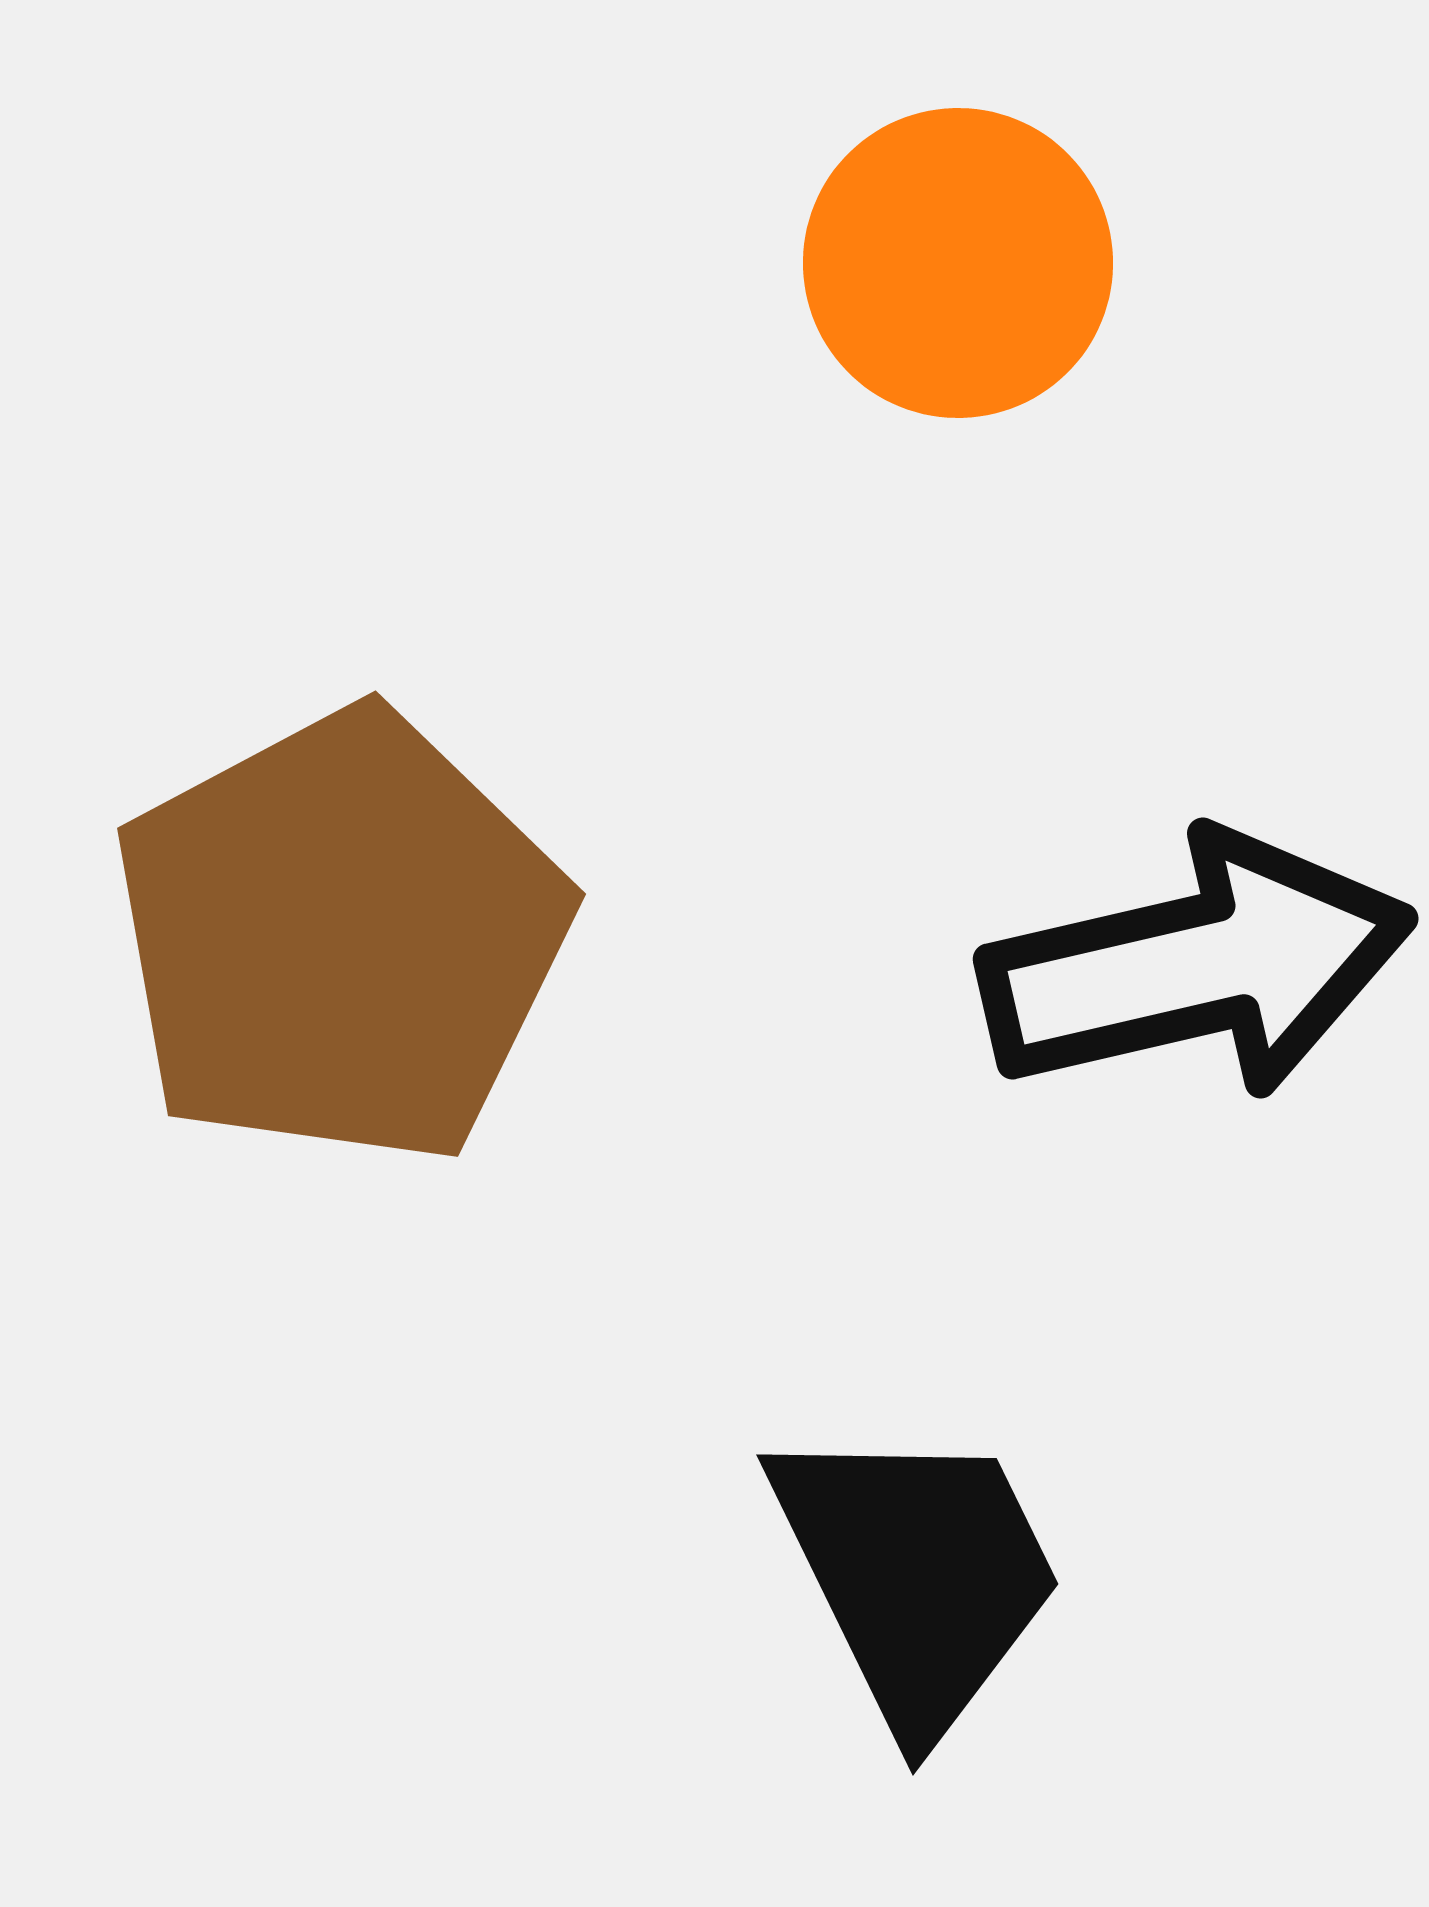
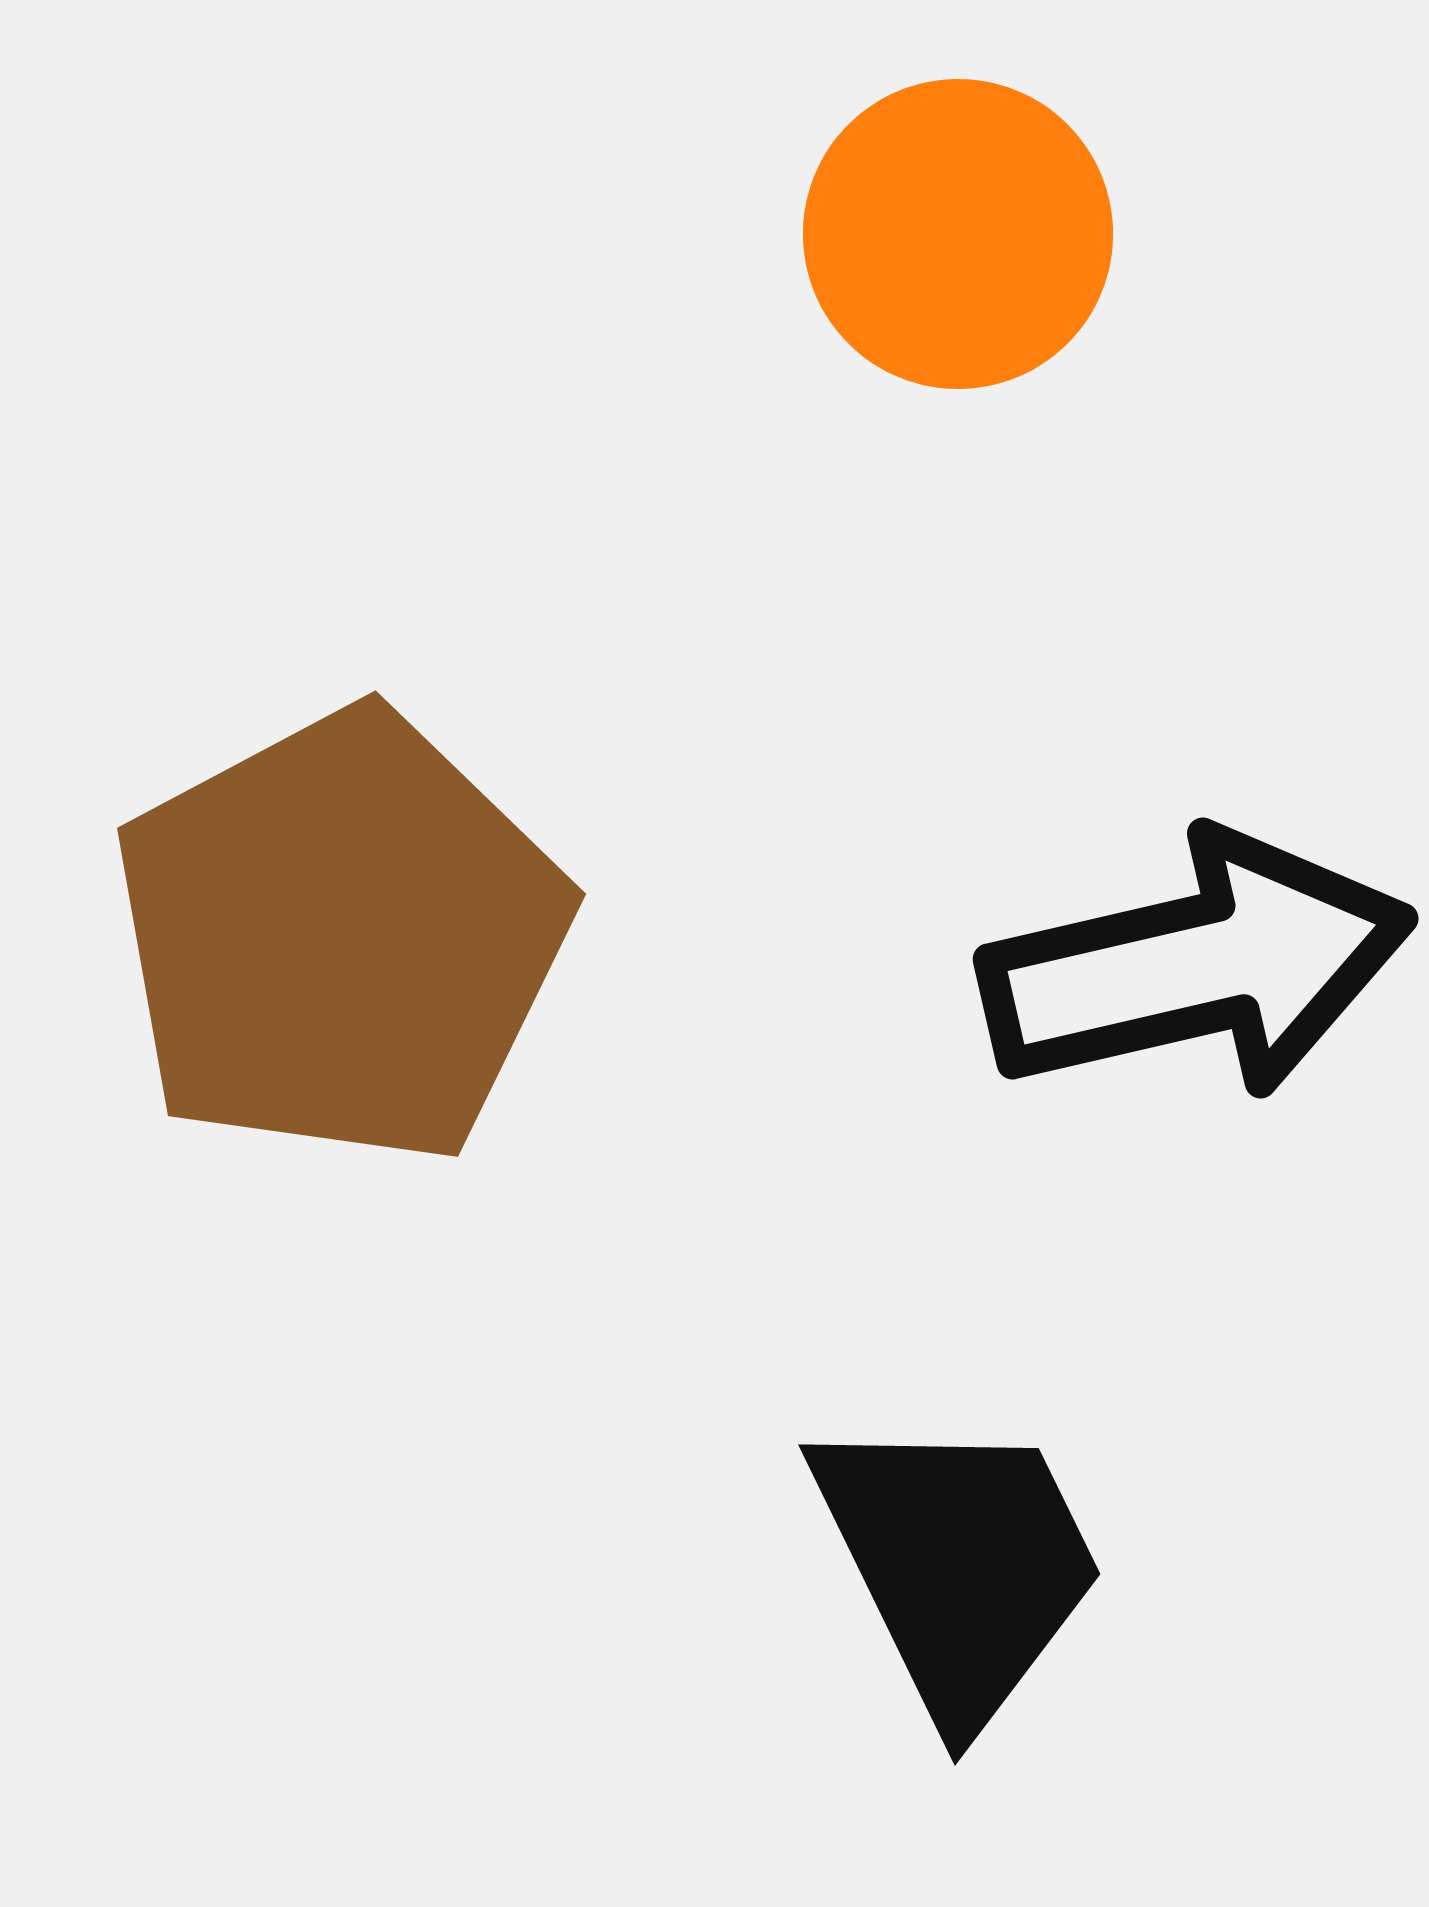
orange circle: moved 29 px up
black trapezoid: moved 42 px right, 10 px up
